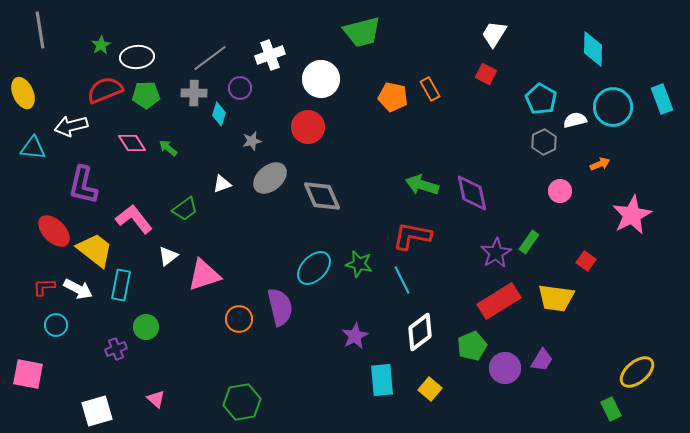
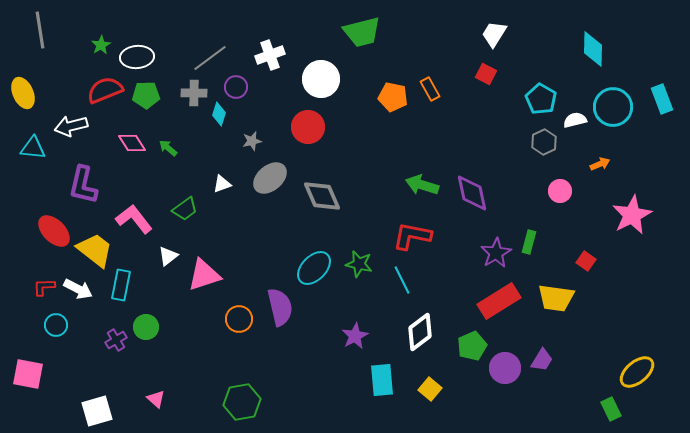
purple circle at (240, 88): moved 4 px left, 1 px up
green rectangle at (529, 242): rotated 20 degrees counterclockwise
purple cross at (116, 349): moved 9 px up; rotated 10 degrees counterclockwise
